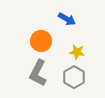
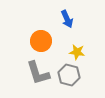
blue arrow: rotated 36 degrees clockwise
gray L-shape: rotated 44 degrees counterclockwise
gray hexagon: moved 5 px left, 2 px up; rotated 15 degrees counterclockwise
